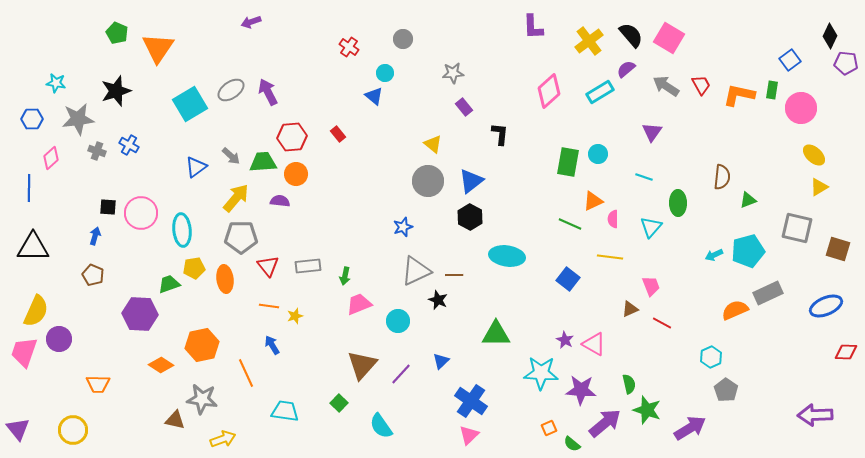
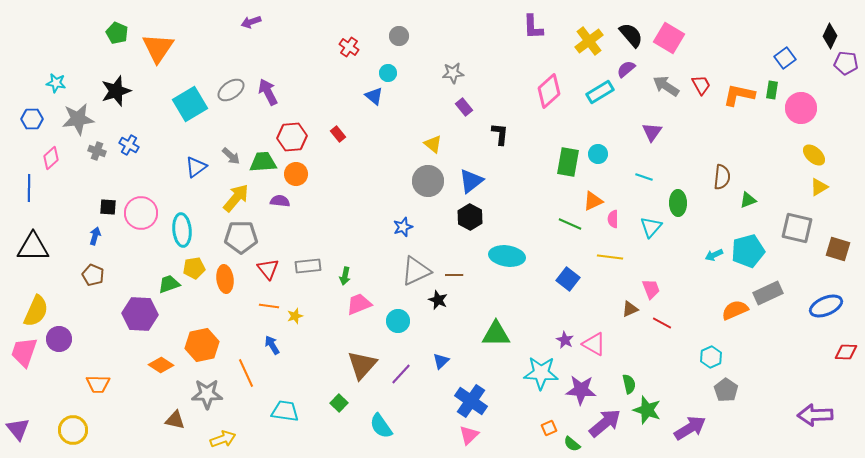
gray circle at (403, 39): moved 4 px left, 3 px up
blue square at (790, 60): moved 5 px left, 2 px up
cyan circle at (385, 73): moved 3 px right
red triangle at (268, 266): moved 3 px down
pink trapezoid at (651, 286): moved 3 px down
gray star at (202, 399): moved 5 px right, 5 px up; rotated 8 degrees counterclockwise
